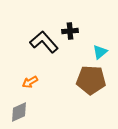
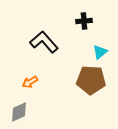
black cross: moved 14 px right, 10 px up
